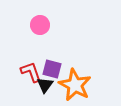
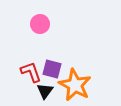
pink circle: moved 1 px up
black triangle: moved 6 px down
